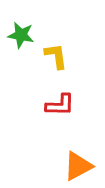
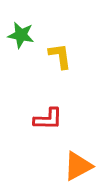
yellow L-shape: moved 4 px right
red L-shape: moved 12 px left, 14 px down
